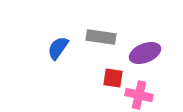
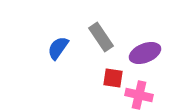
gray rectangle: rotated 48 degrees clockwise
